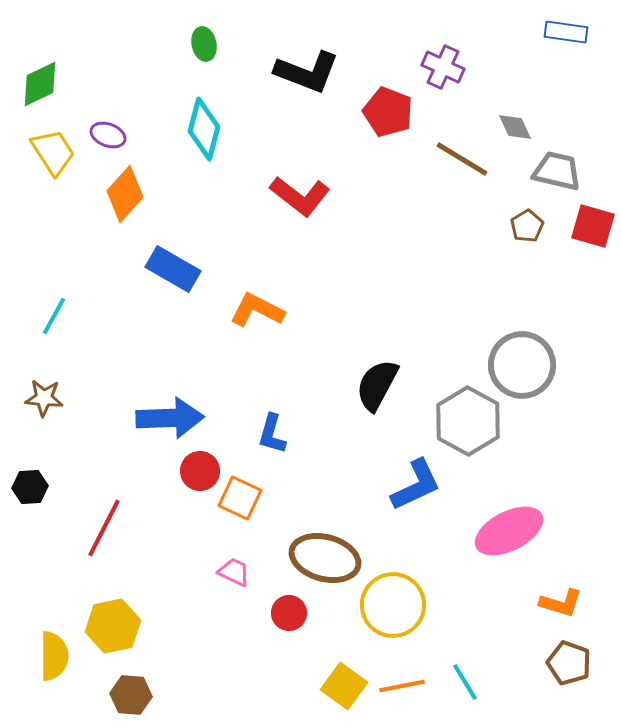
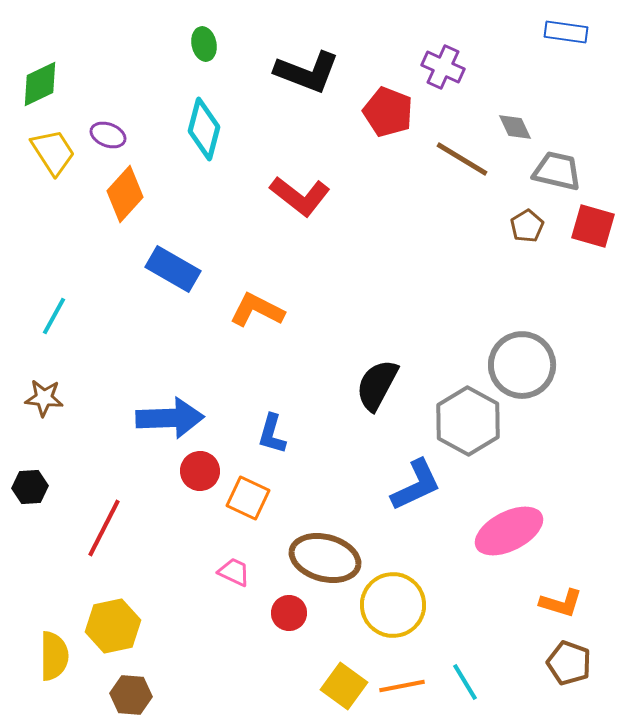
orange square at (240, 498): moved 8 px right
